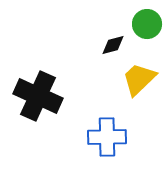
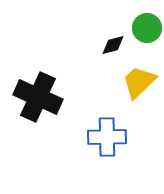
green circle: moved 4 px down
yellow trapezoid: moved 3 px down
black cross: moved 1 px down
